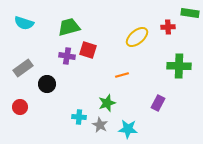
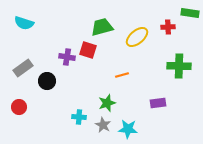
green trapezoid: moved 33 px right
purple cross: moved 1 px down
black circle: moved 3 px up
purple rectangle: rotated 56 degrees clockwise
red circle: moved 1 px left
gray star: moved 3 px right
